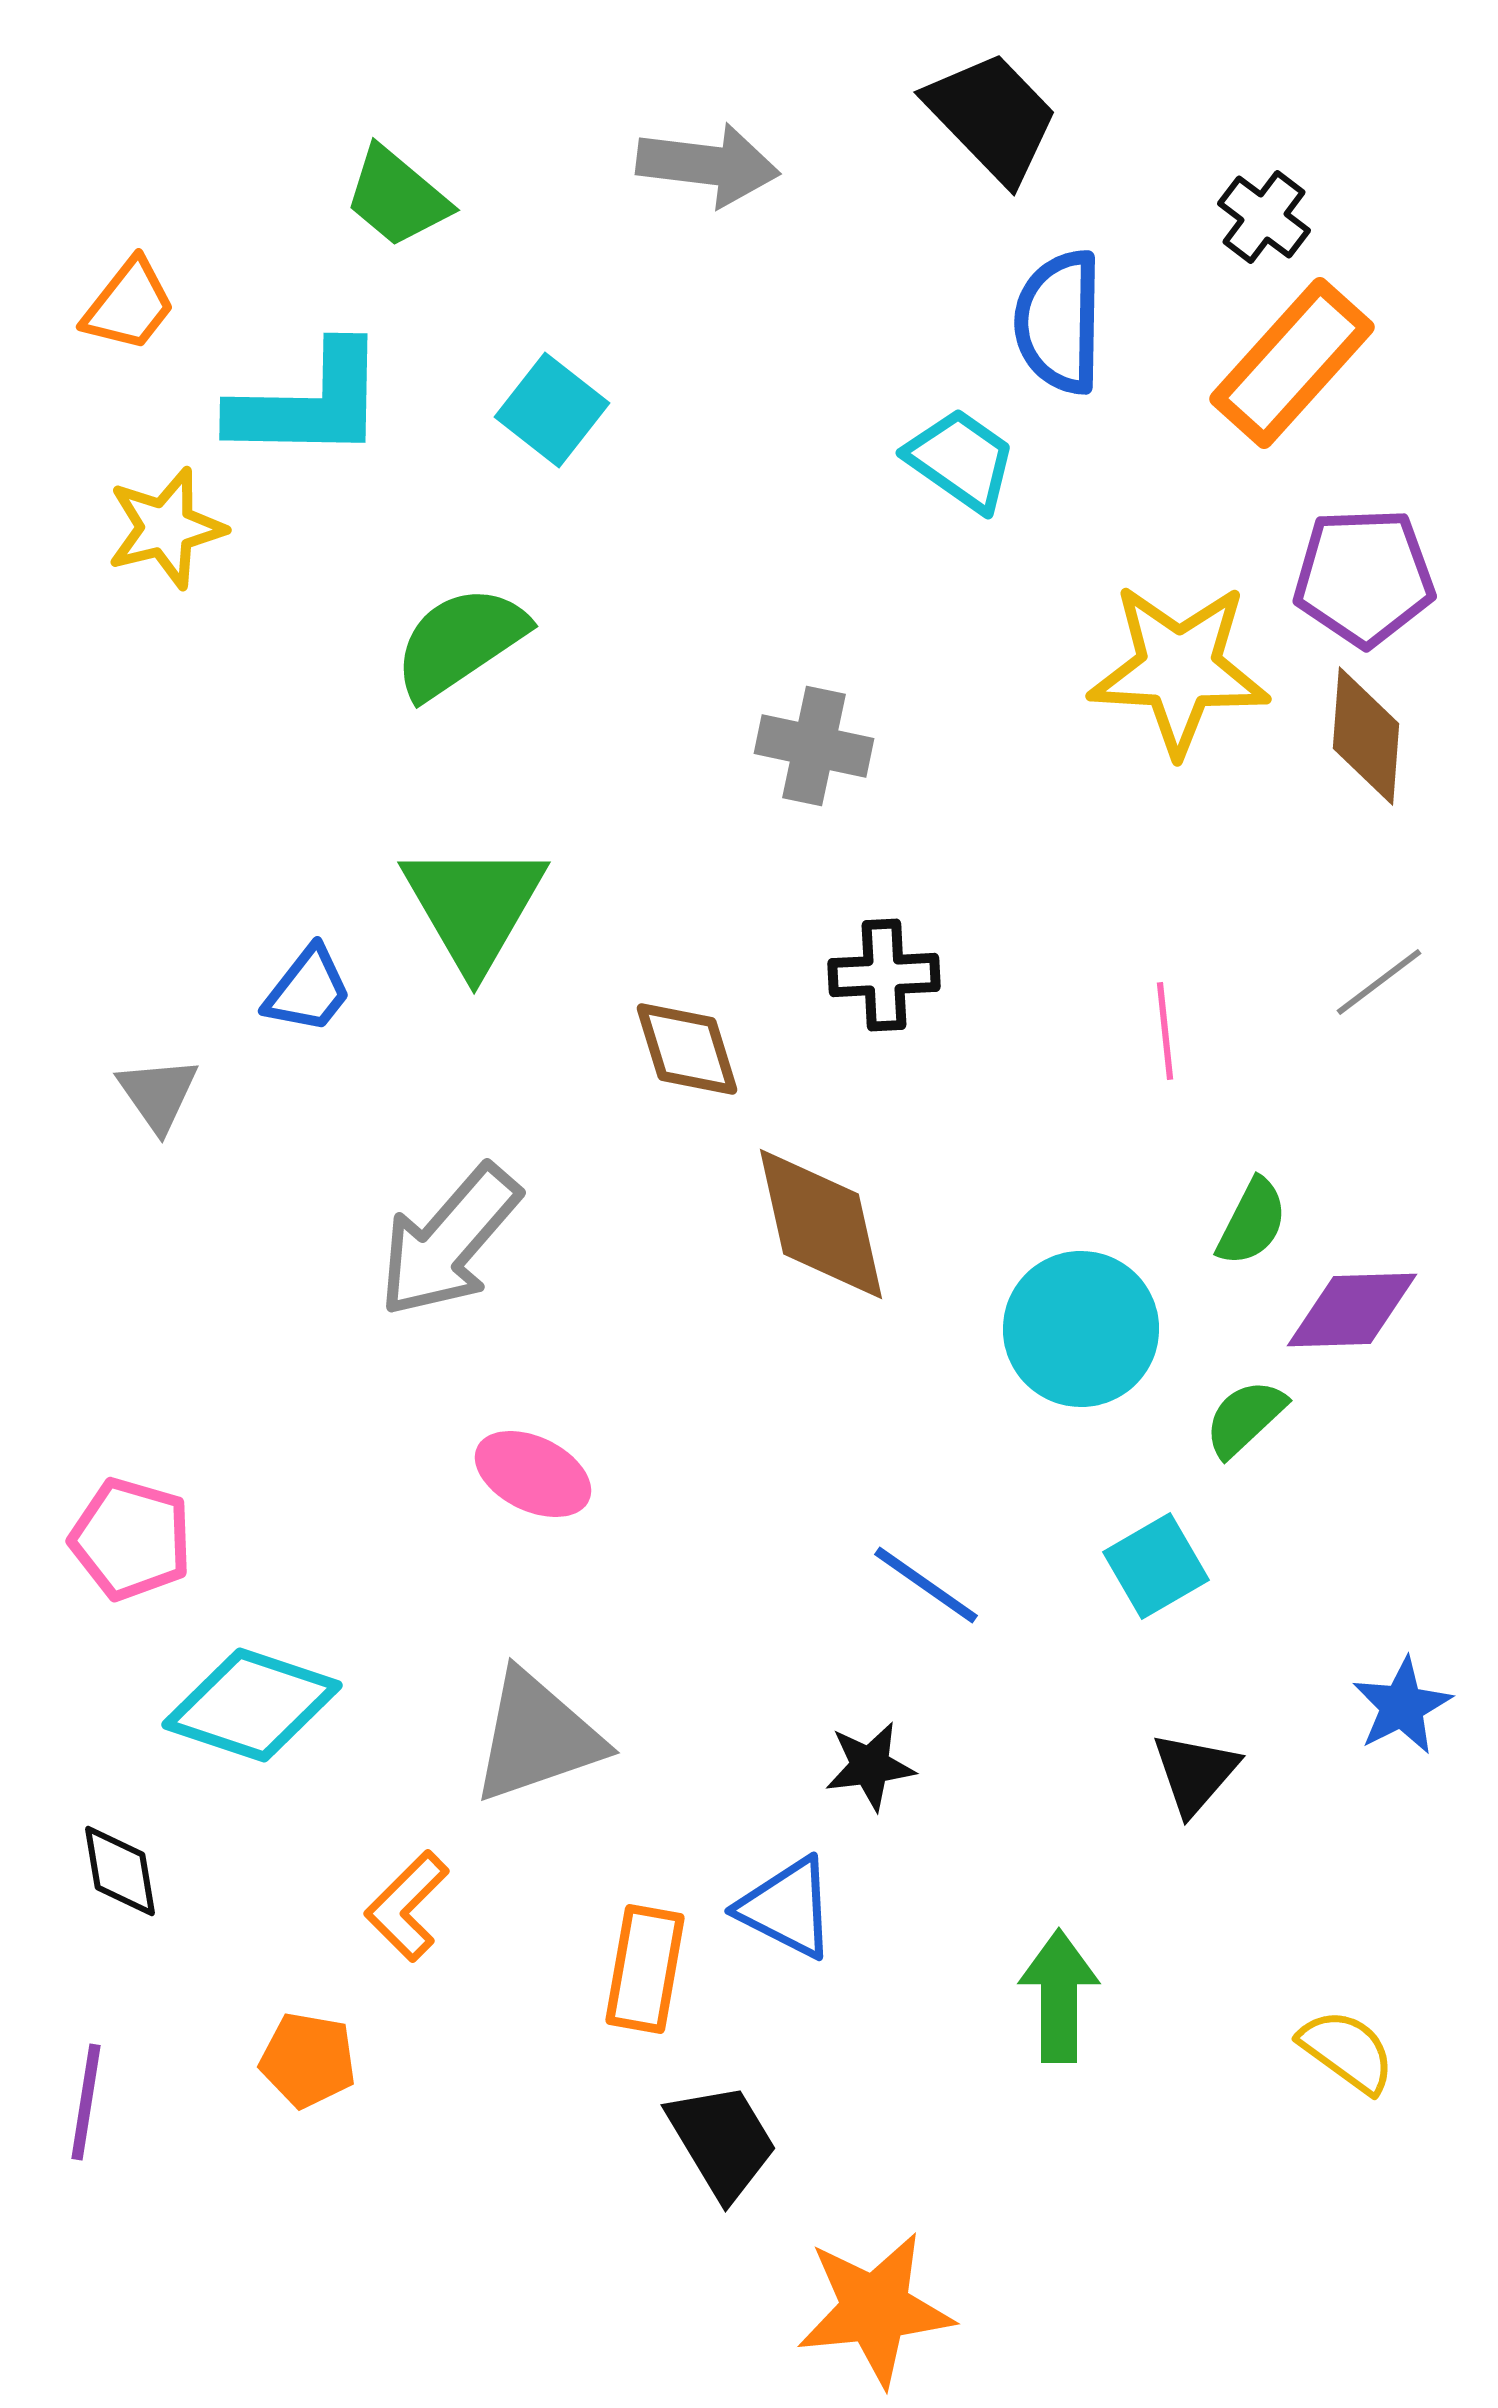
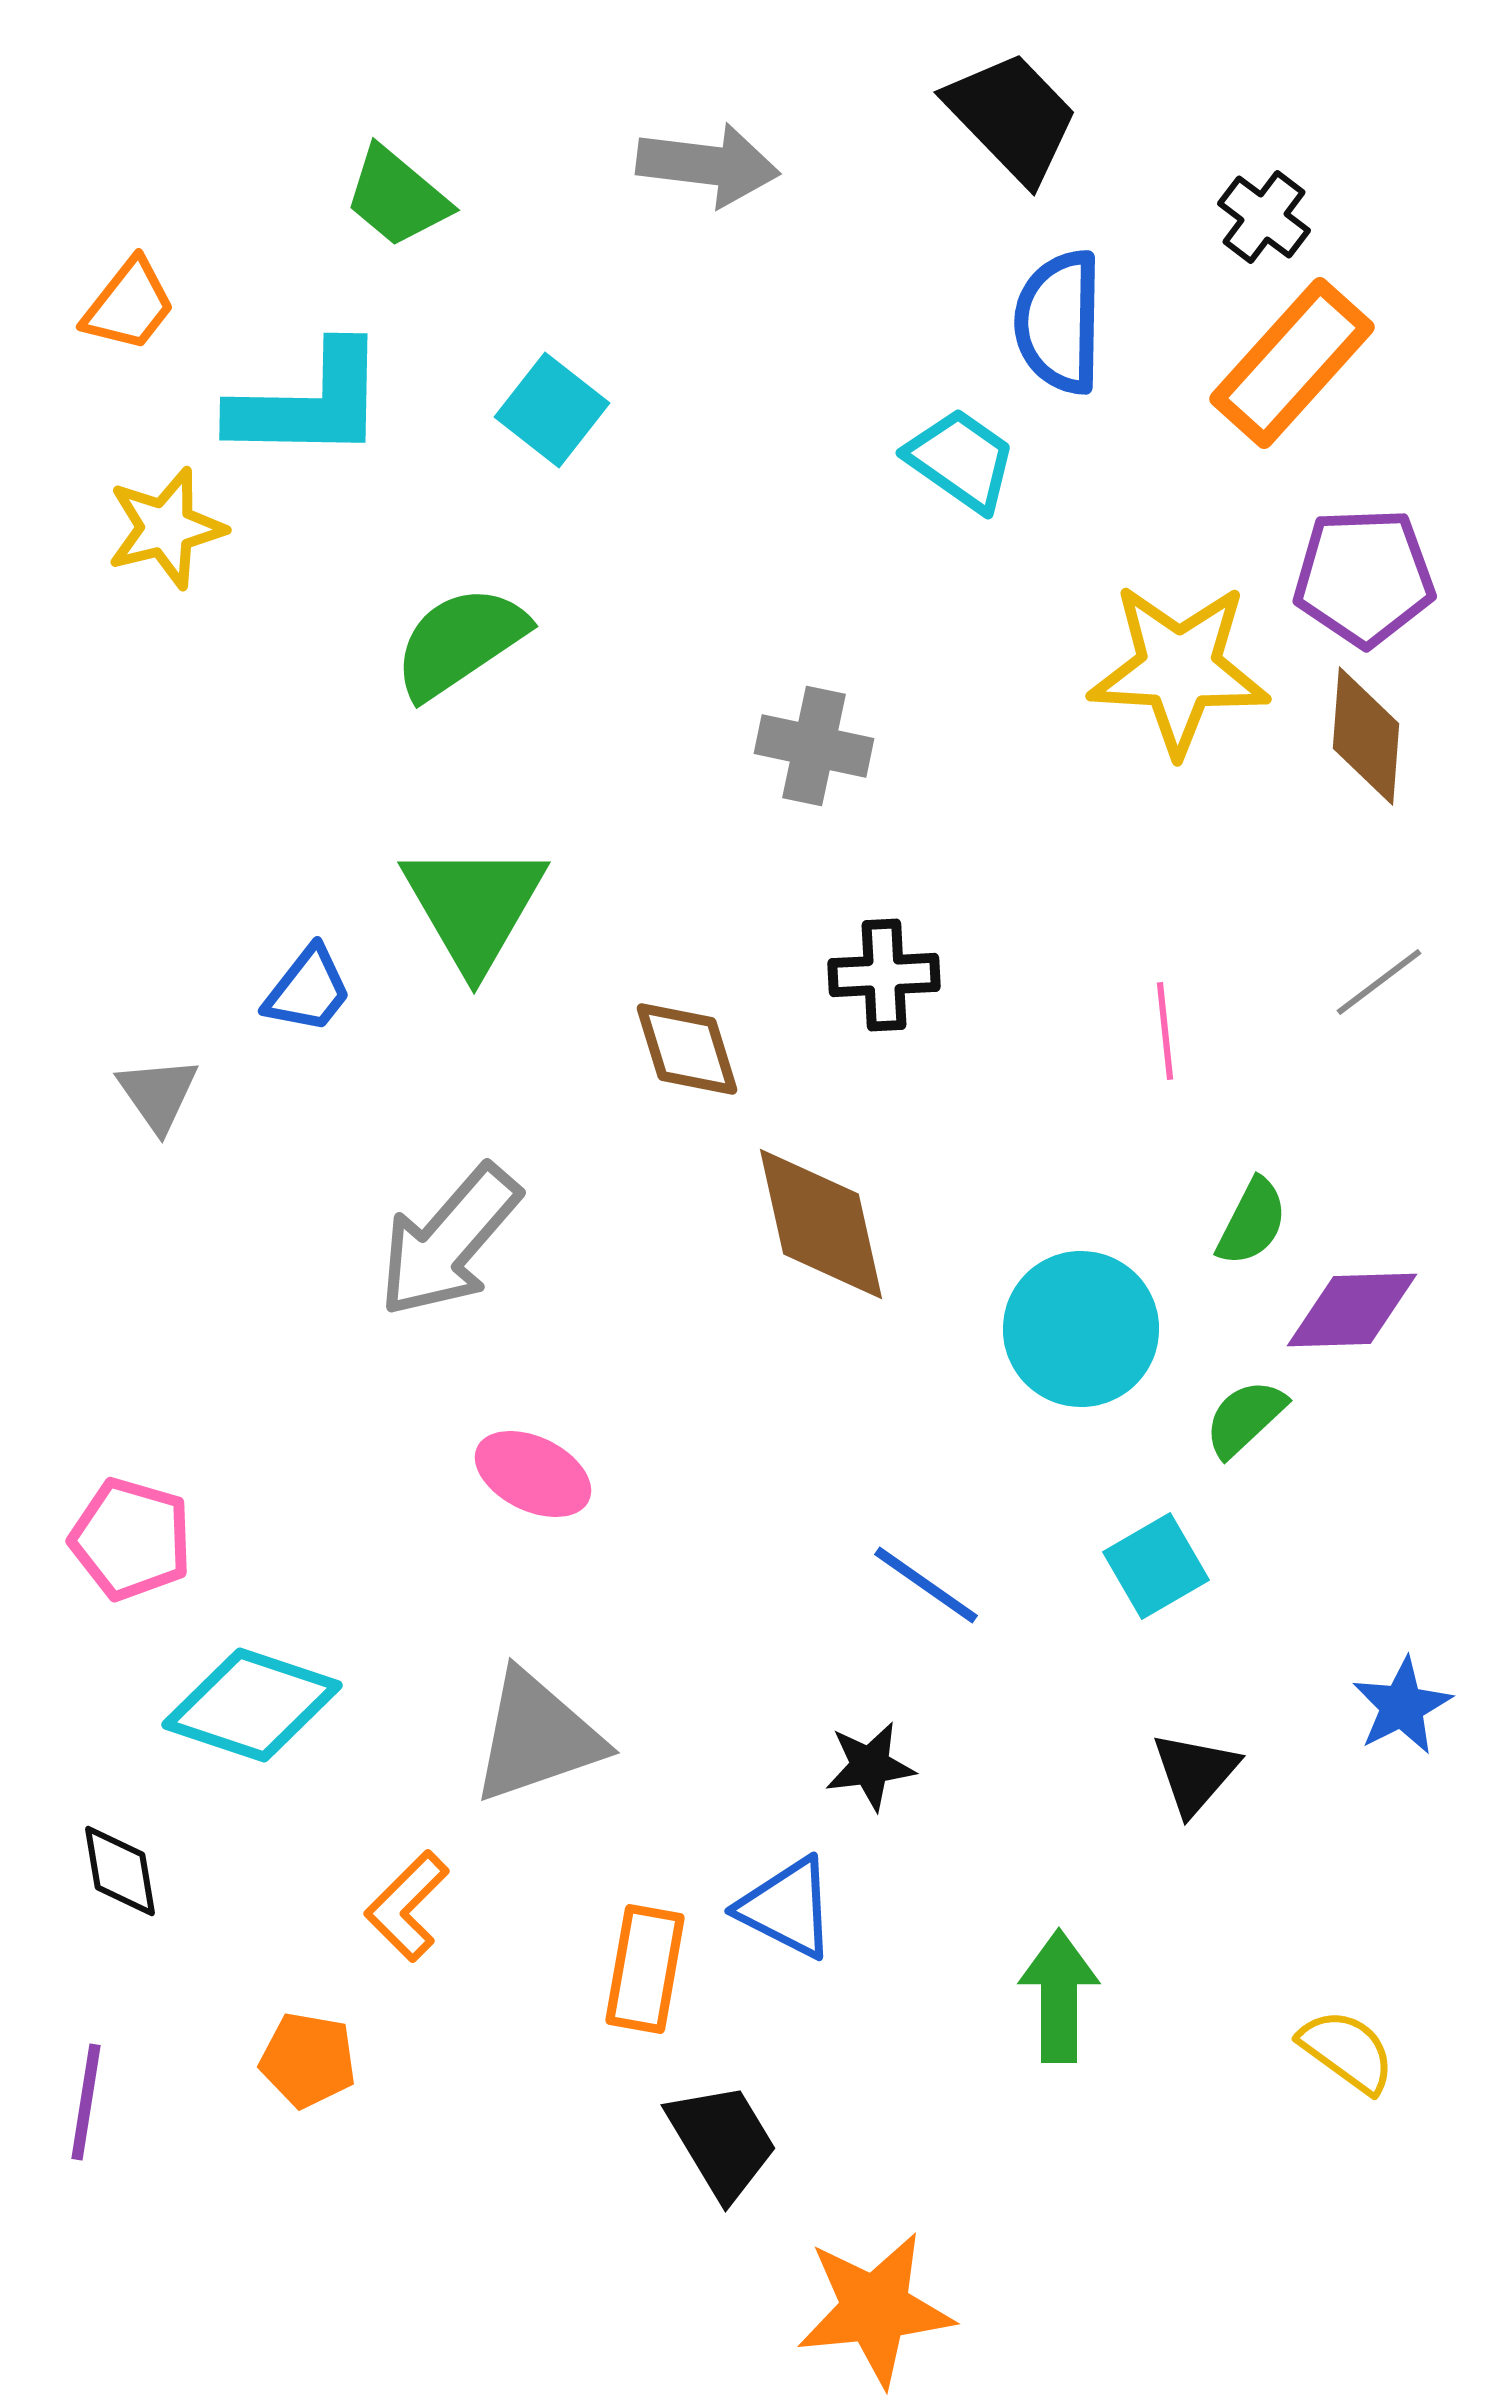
black trapezoid at (992, 117): moved 20 px right
